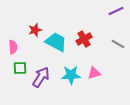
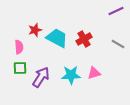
cyan trapezoid: moved 1 px right, 4 px up
pink semicircle: moved 6 px right
